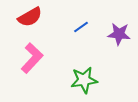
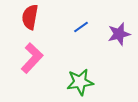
red semicircle: rotated 130 degrees clockwise
purple star: rotated 20 degrees counterclockwise
green star: moved 4 px left, 2 px down
